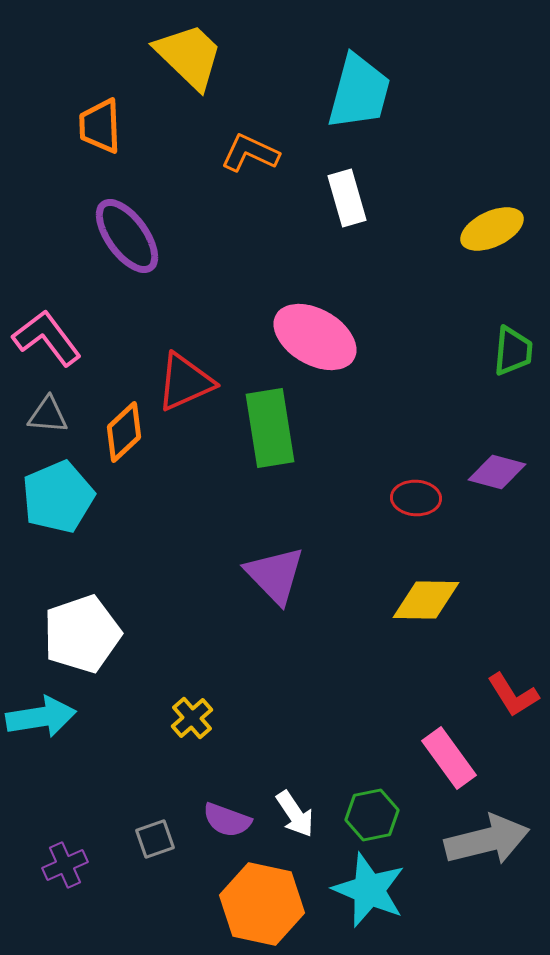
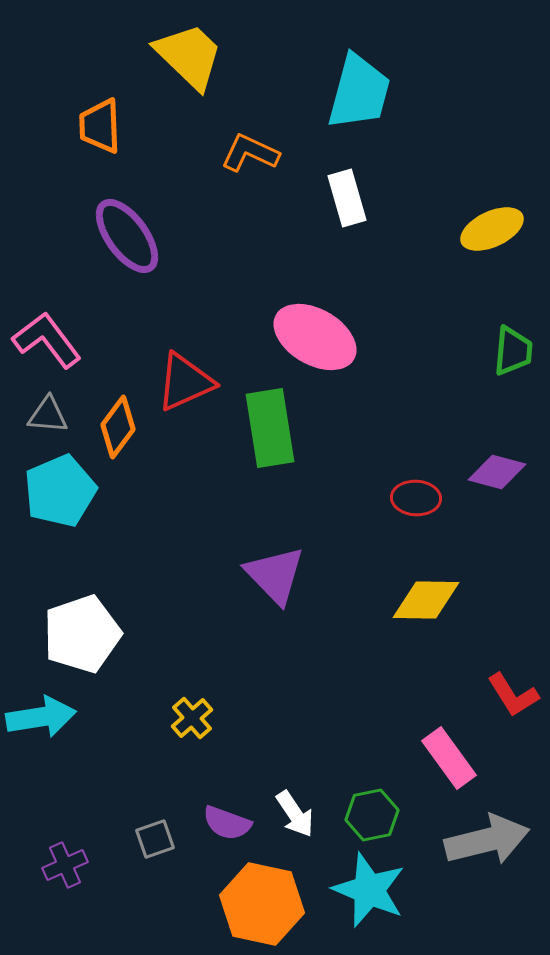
pink L-shape: moved 2 px down
orange diamond: moved 6 px left, 5 px up; rotated 10 degrees counterclockwise
cyan pentagon: moved 2 px right, 6 px up
purple semicircle: moved 3 px down
